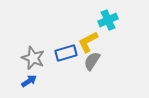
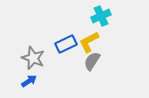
cyan cross: moved 7 px left, 4 px up
yellow L-shape: moved 1 px right
blue rectangle: moved 9 px up; rotated 10 degrees counterclockwise
